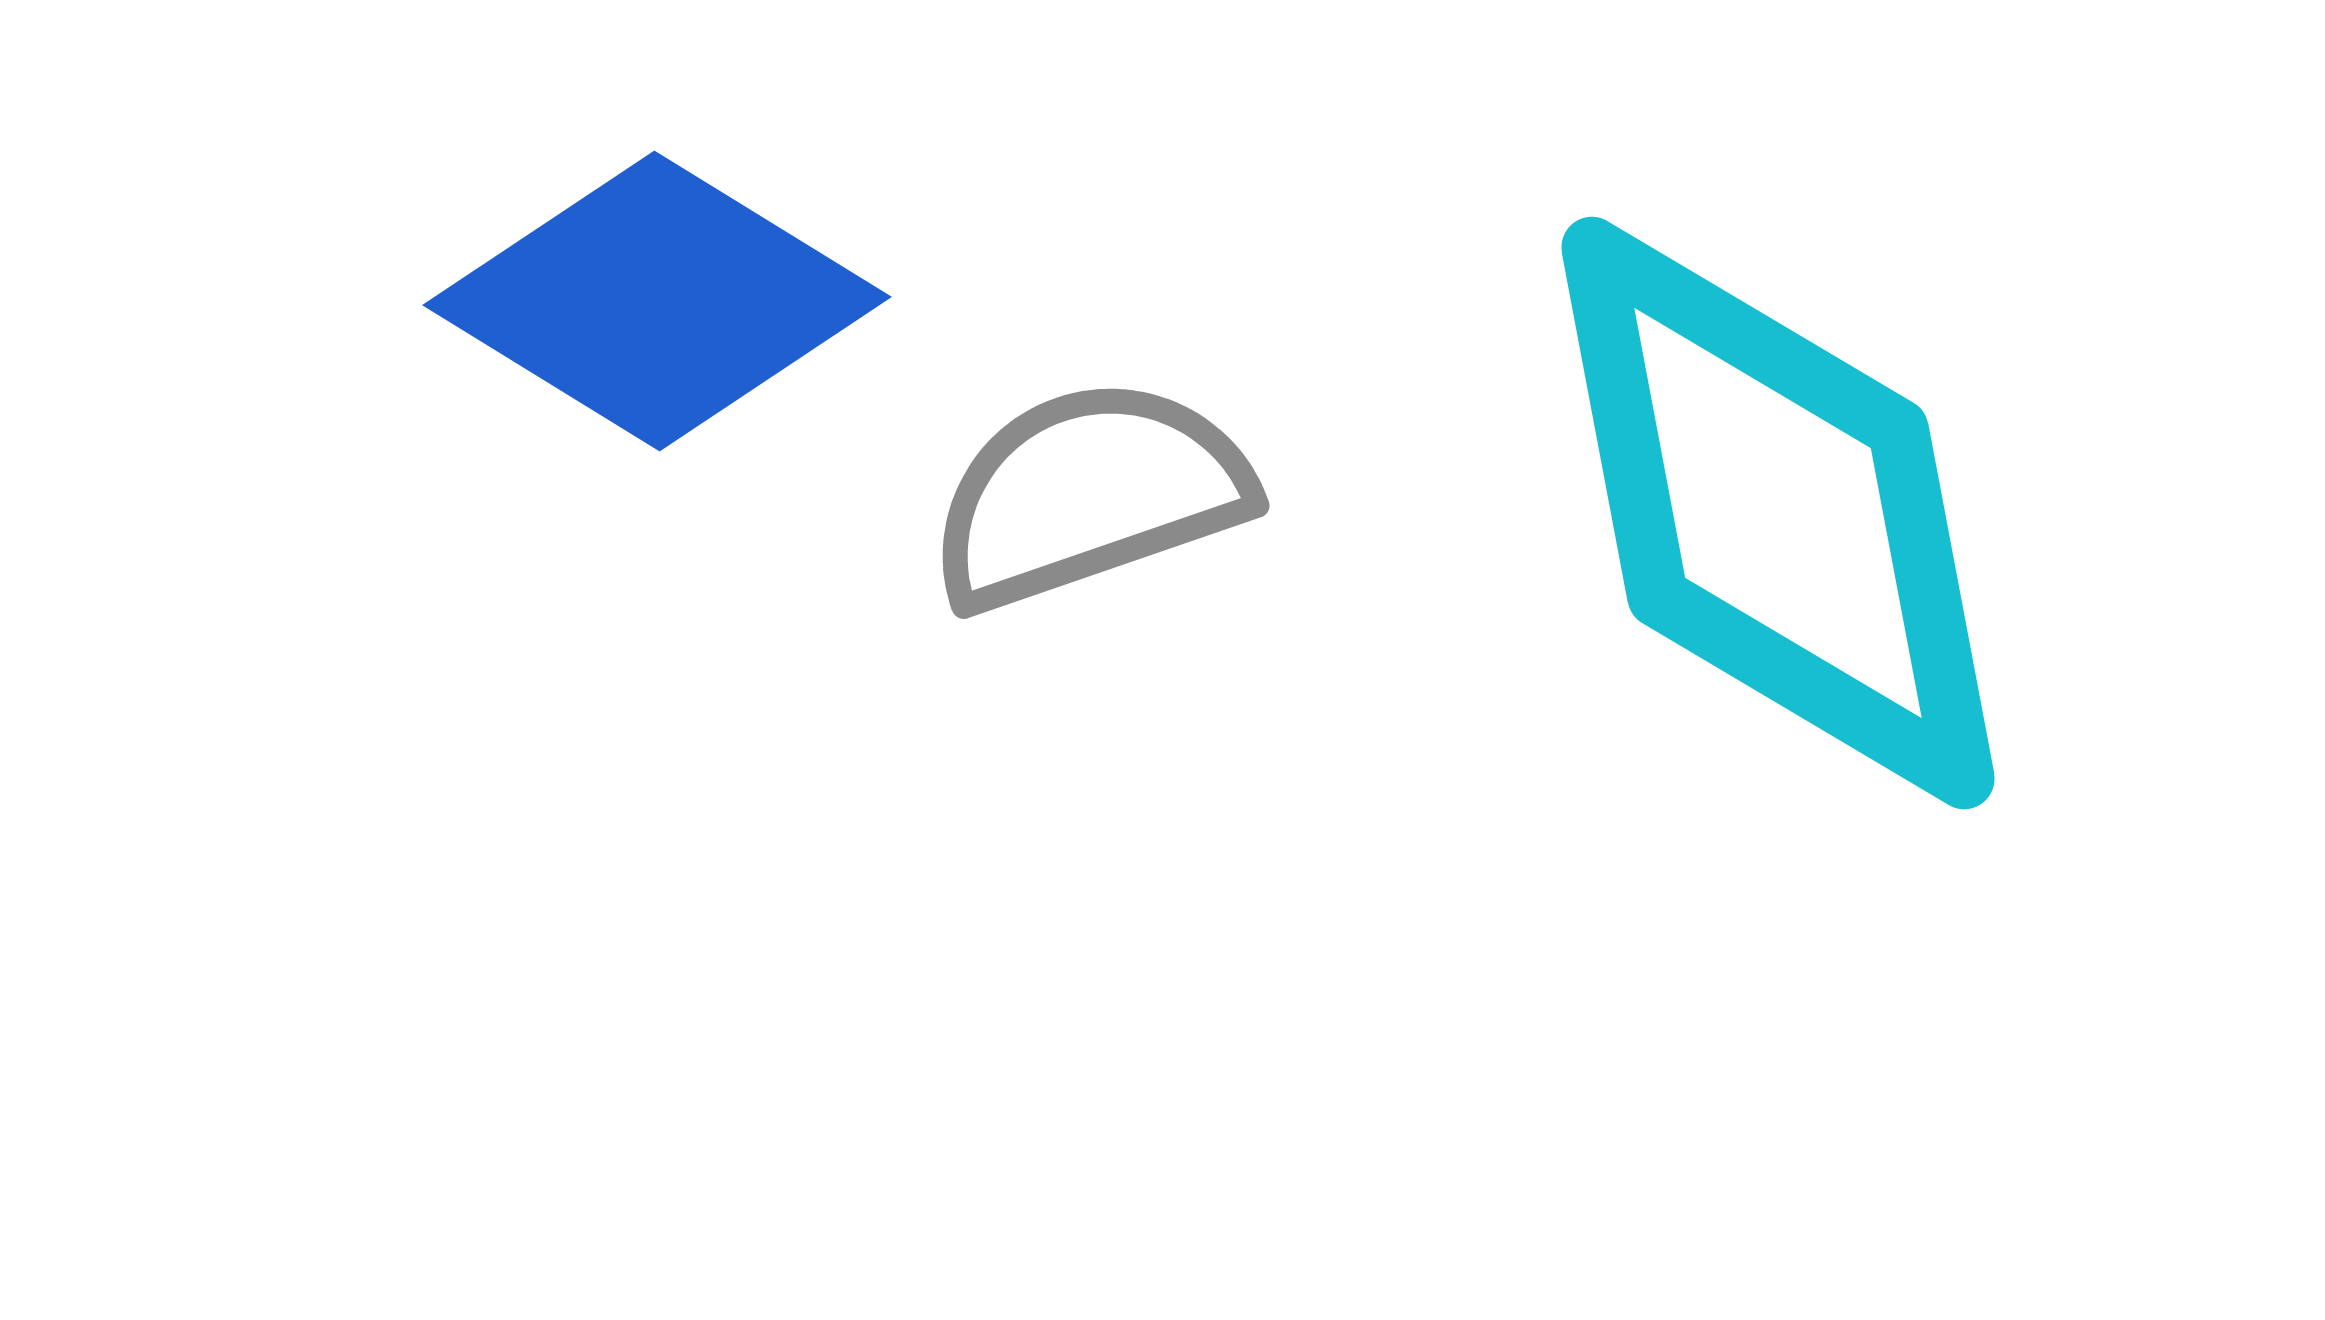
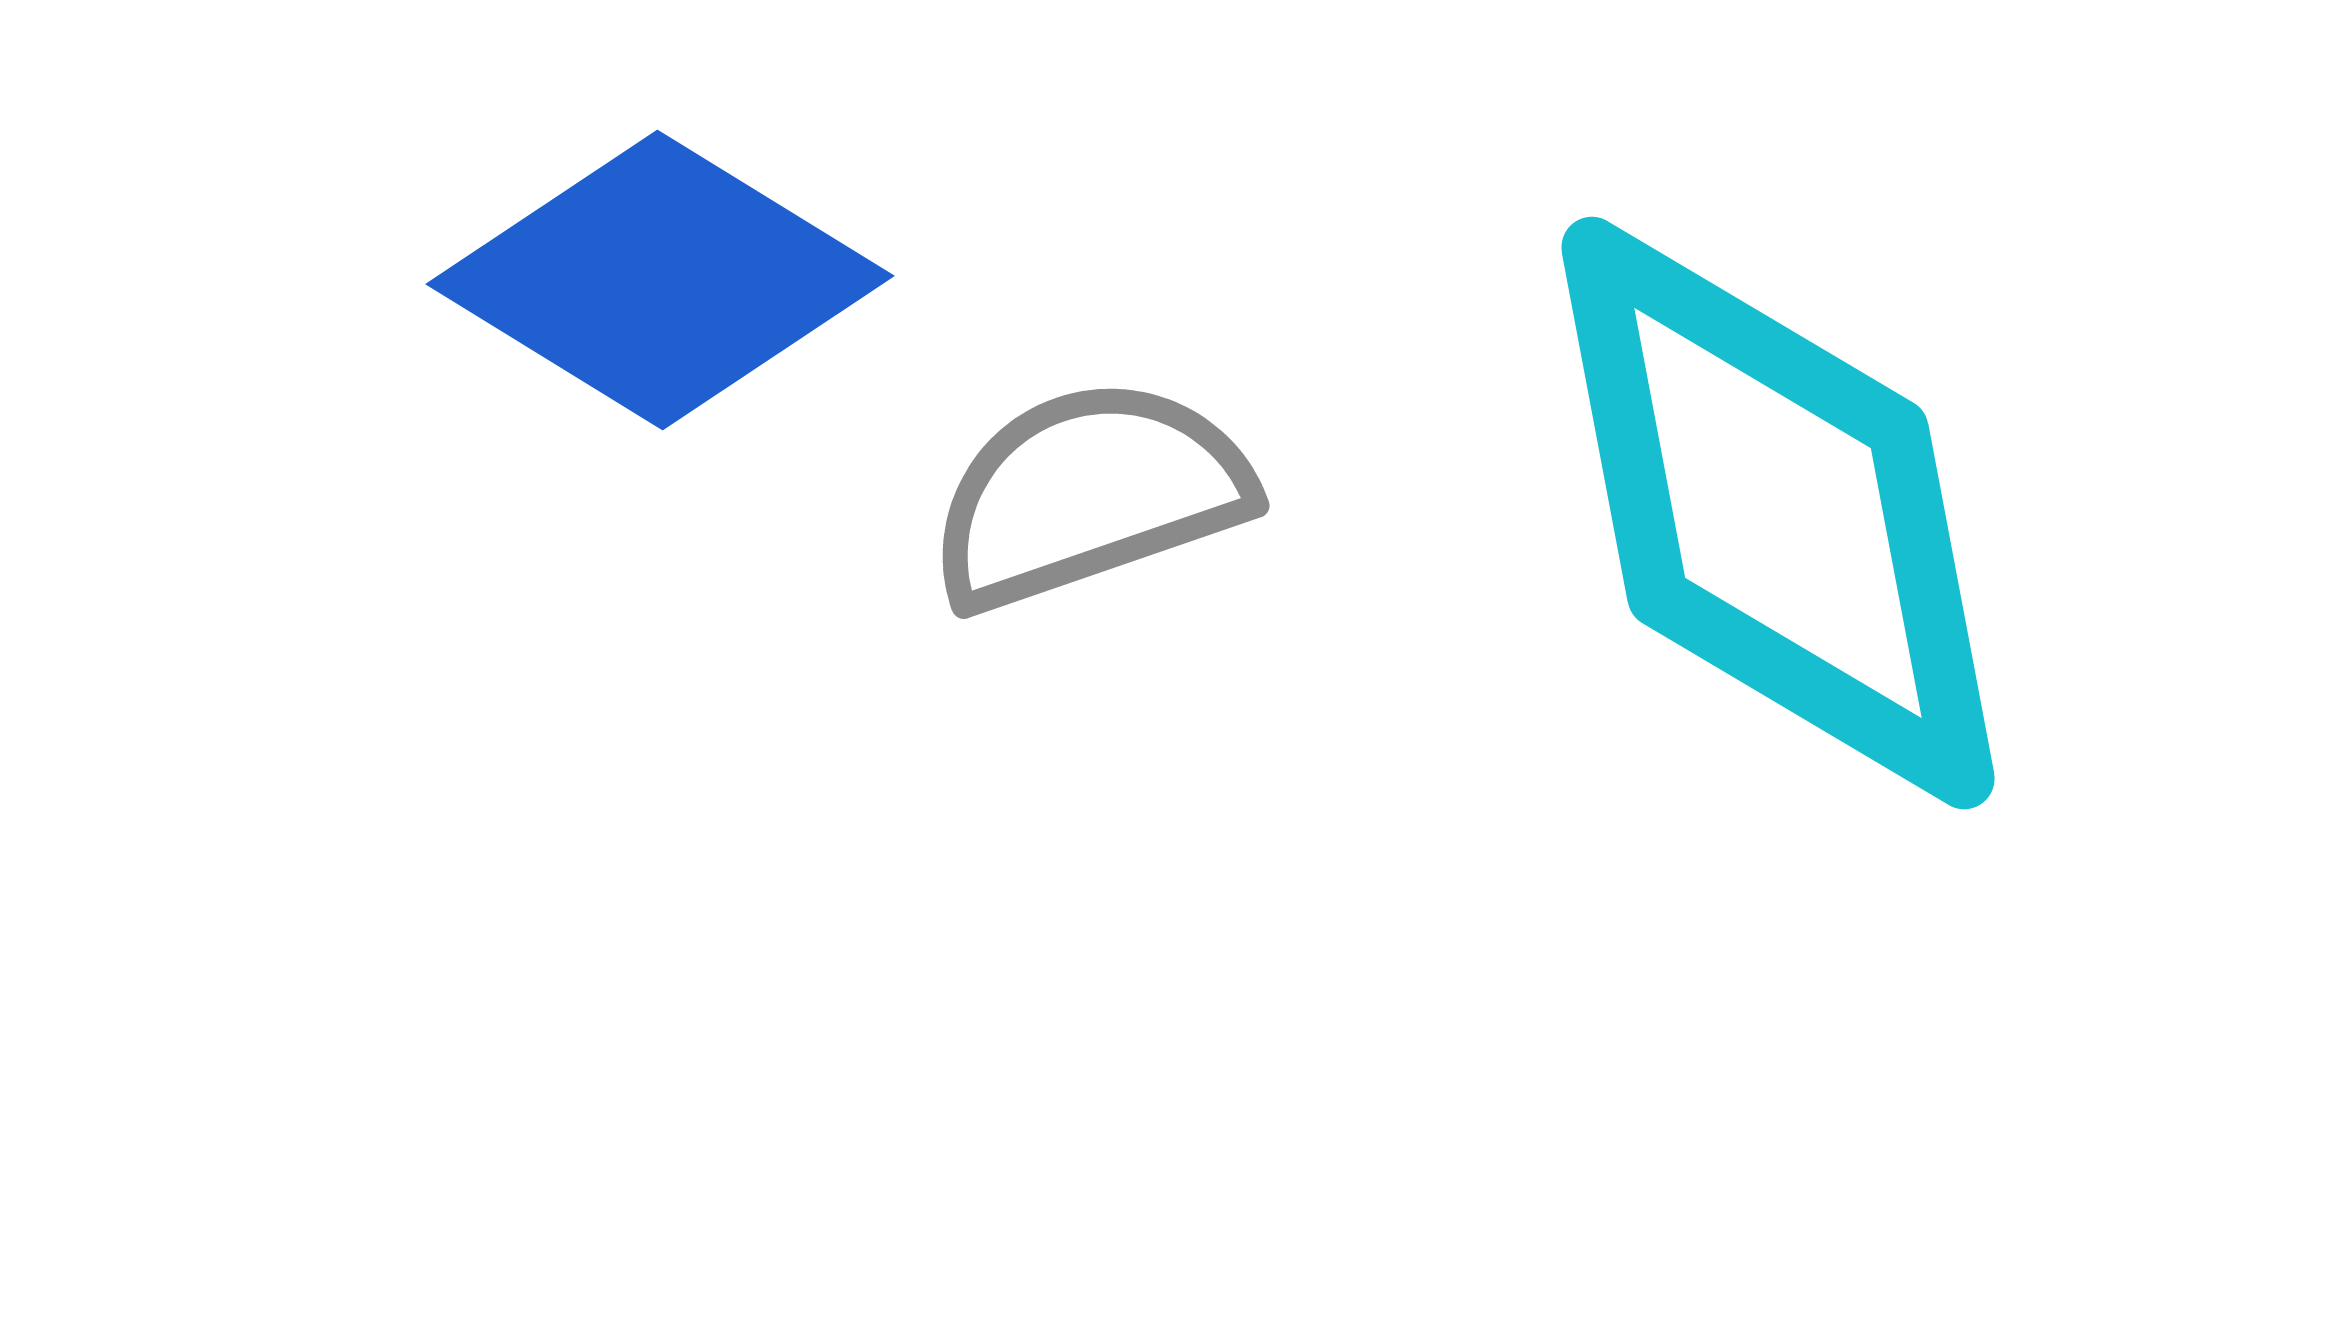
blue diamond: moved 3 px right, 21 px up
